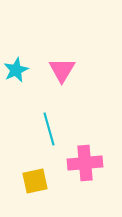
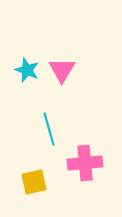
cyan star: moved 11 px right; rotated 25 degrees counterclockwise
yellow square: moved 1 px left, 1 px down
